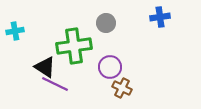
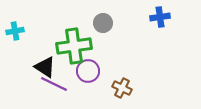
gray circle: moved 3 px left
purple circle: moved 22 px left, 4 px down
purple line: moved 1 px left
